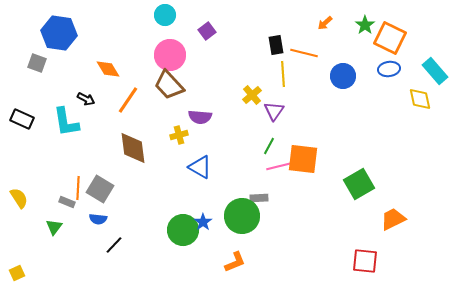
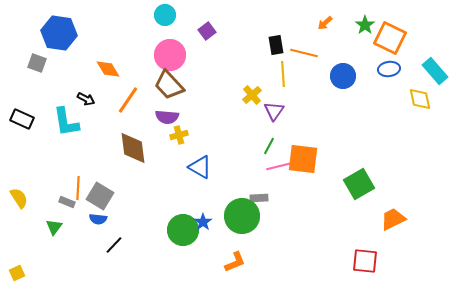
purple semicircle at (200, 117): moved 33 px left
gray square at (100, 189): moved 7 px down
